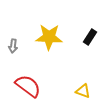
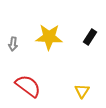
gray arrow: moved 2 px up
yellow triangle: moved 1 px left; rotated 42 degrees clockwise
